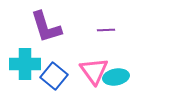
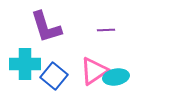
pink triangle: rotated 32 degrees clockwise
